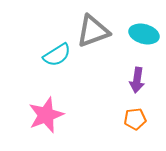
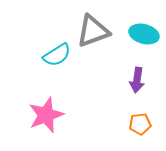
orange pentagon: moved 5 px right, 5 px down
